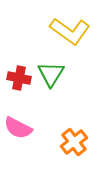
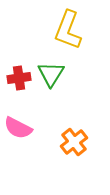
yellow L-shape: moved 2 px left, 1 px up; rotated 75 degrees clockwise
red cross: rotated 20 degrees counterclockwise
